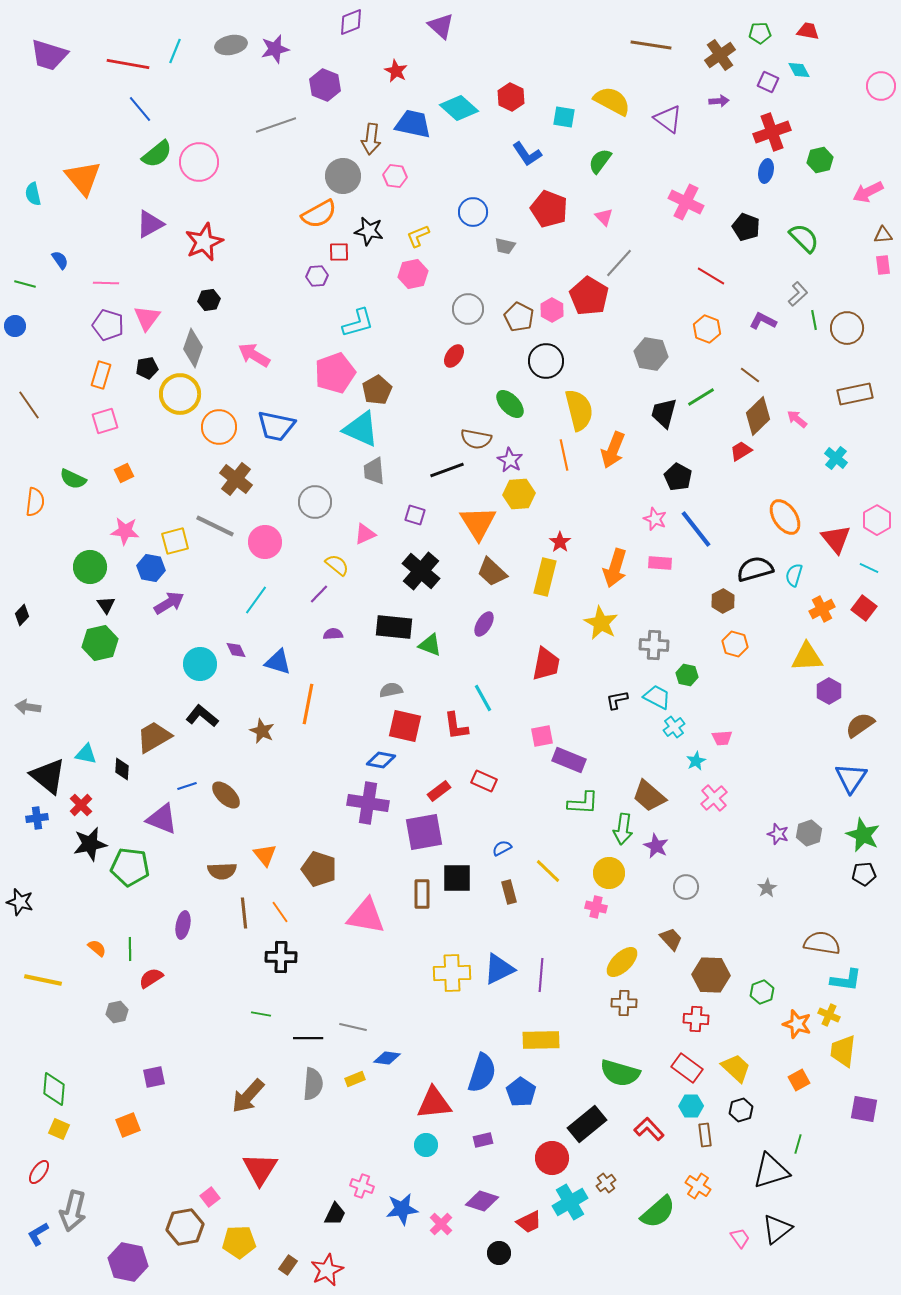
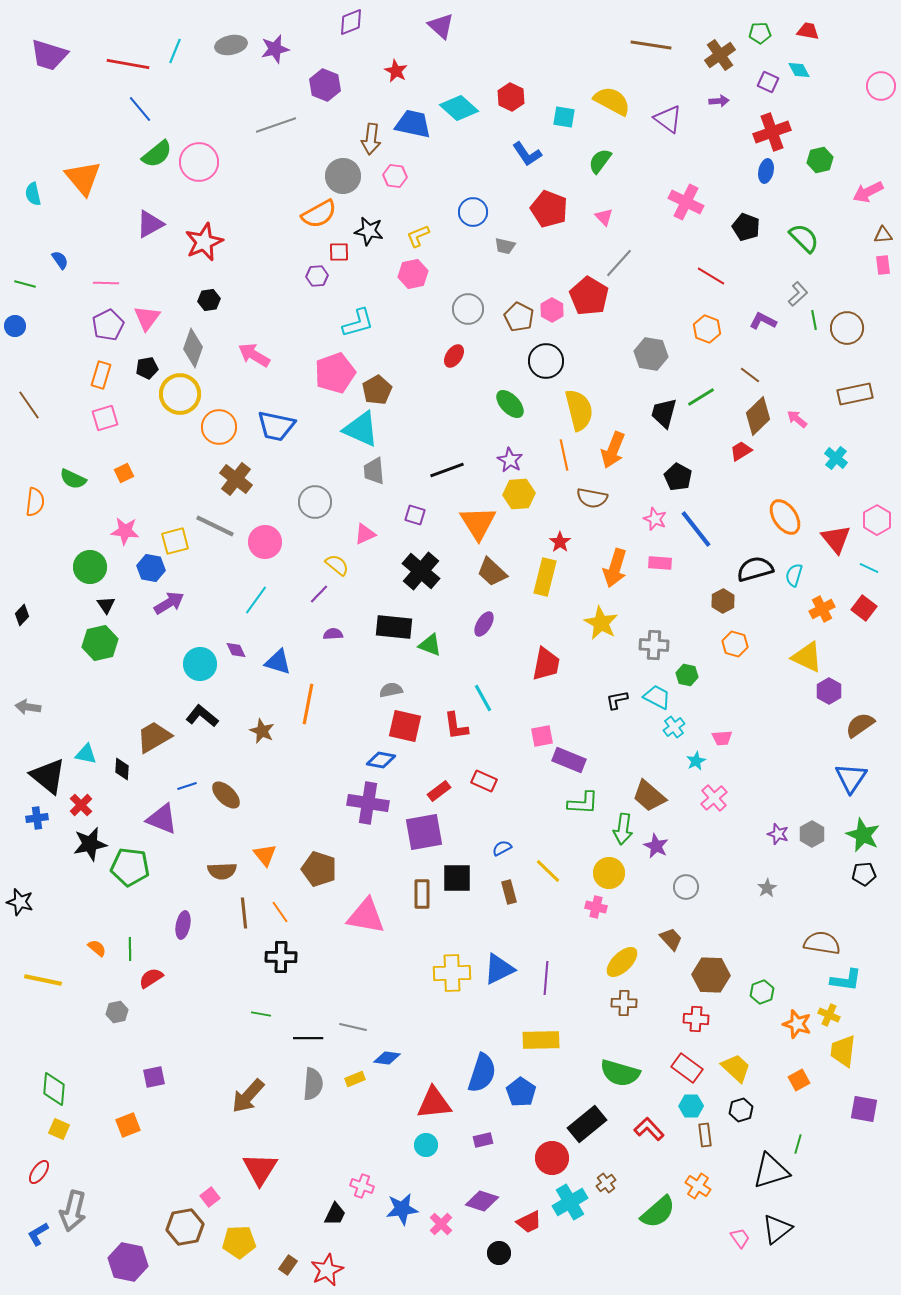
purple pentagon at (108, 325): rotated 28 degrees clockwise
pink square at (105, 421): moved 3 px up
brown semicircle at (476, 439): moved 116 px right, 59 px down
yellow triangle at (807, 657): rotated 28 degrees clockwise
gray hexagon at (809, 833): moved 3 px right, 1 px down; rotated 10 degrees counterclockwise
purple line at (541, 975): moved 5 px right, 3 px down
